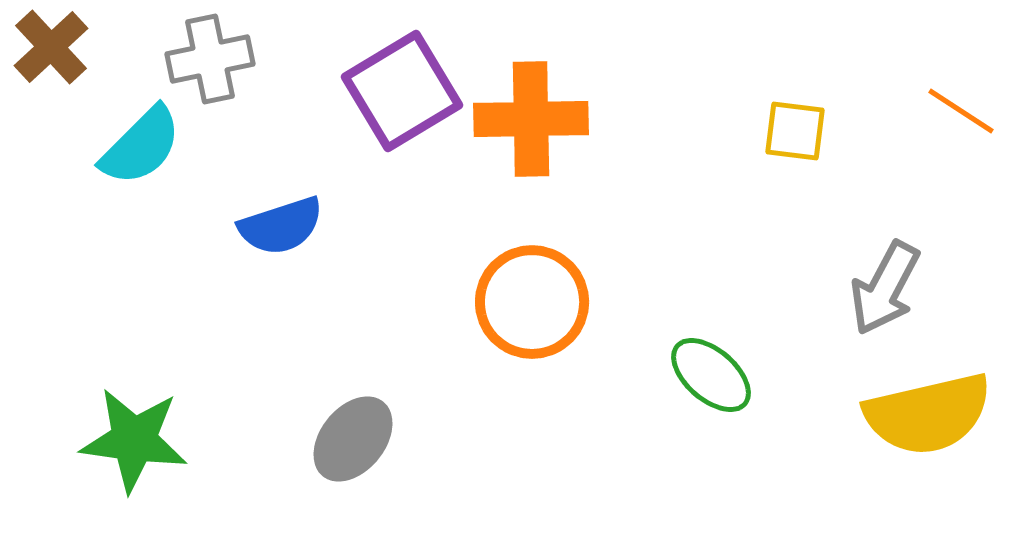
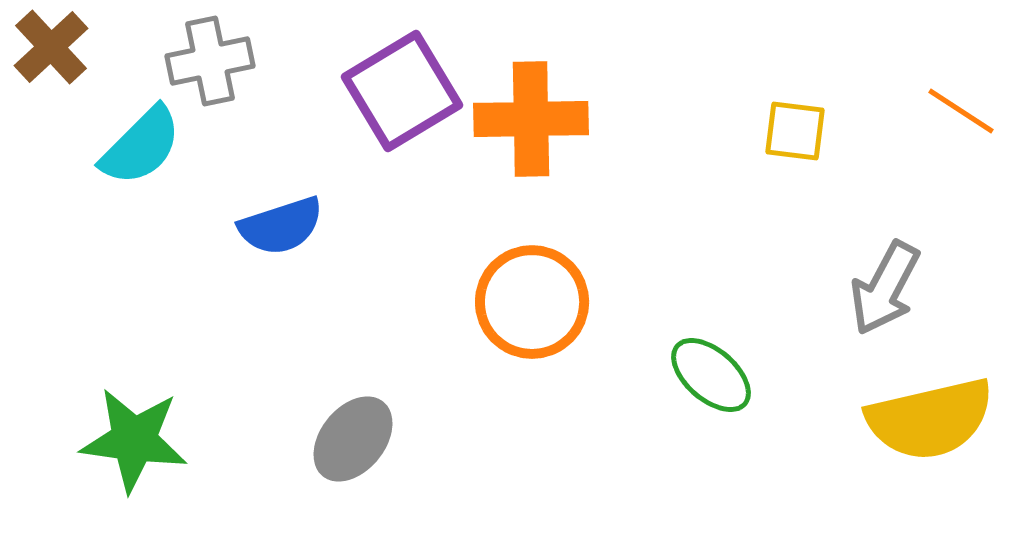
gray cross: moved 2 px down
yellow semicircle: moved 2 px right, 5 px down
